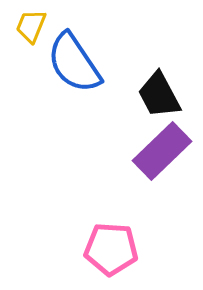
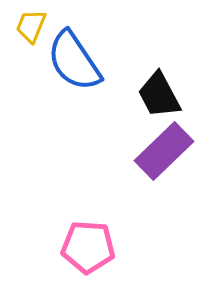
blue semicircle: moved 2 px up
purple rectangle: moved 2 px right
pink pentagon: moved 23 px left, 2 px up
